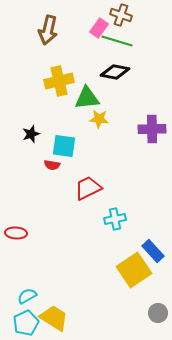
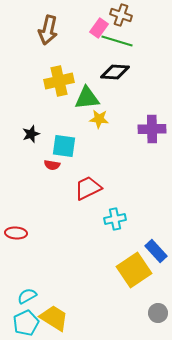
black diamond: rotated 8 degrees counterclockwise
blue rectangle: moved 3 px right
